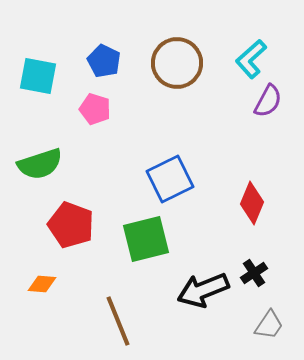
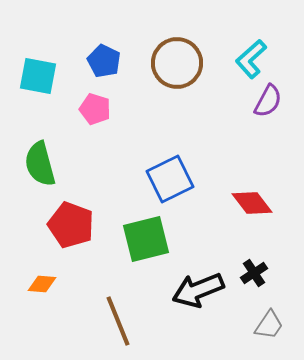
green semicircle: rotated 93 degrees clockwise
red diamond: rotated 60 degrees counterclockwise
black arrow: moved 5 px left
